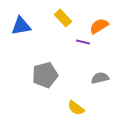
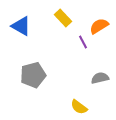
blue triangle: rotated 40 degrees clockwise
purple line: rotated 48 degrees clockwise
gray pentagon: moved 12 px left
yellow semicircle: moved 3 px right, 1 px up
